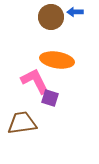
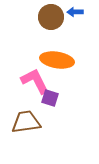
brown trapezoid: moved 4 px right, 1 px up
